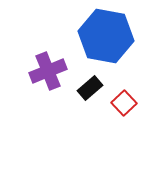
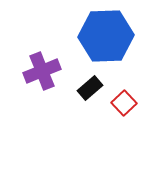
blue hexagon: rotated 12 degrees counterclockwise
purple cross: moved 6 px left
